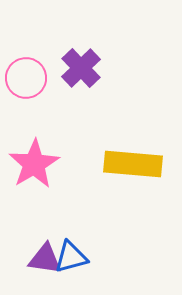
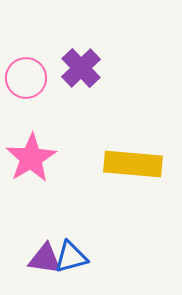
pink star: moved 3 px left, 6 px up
